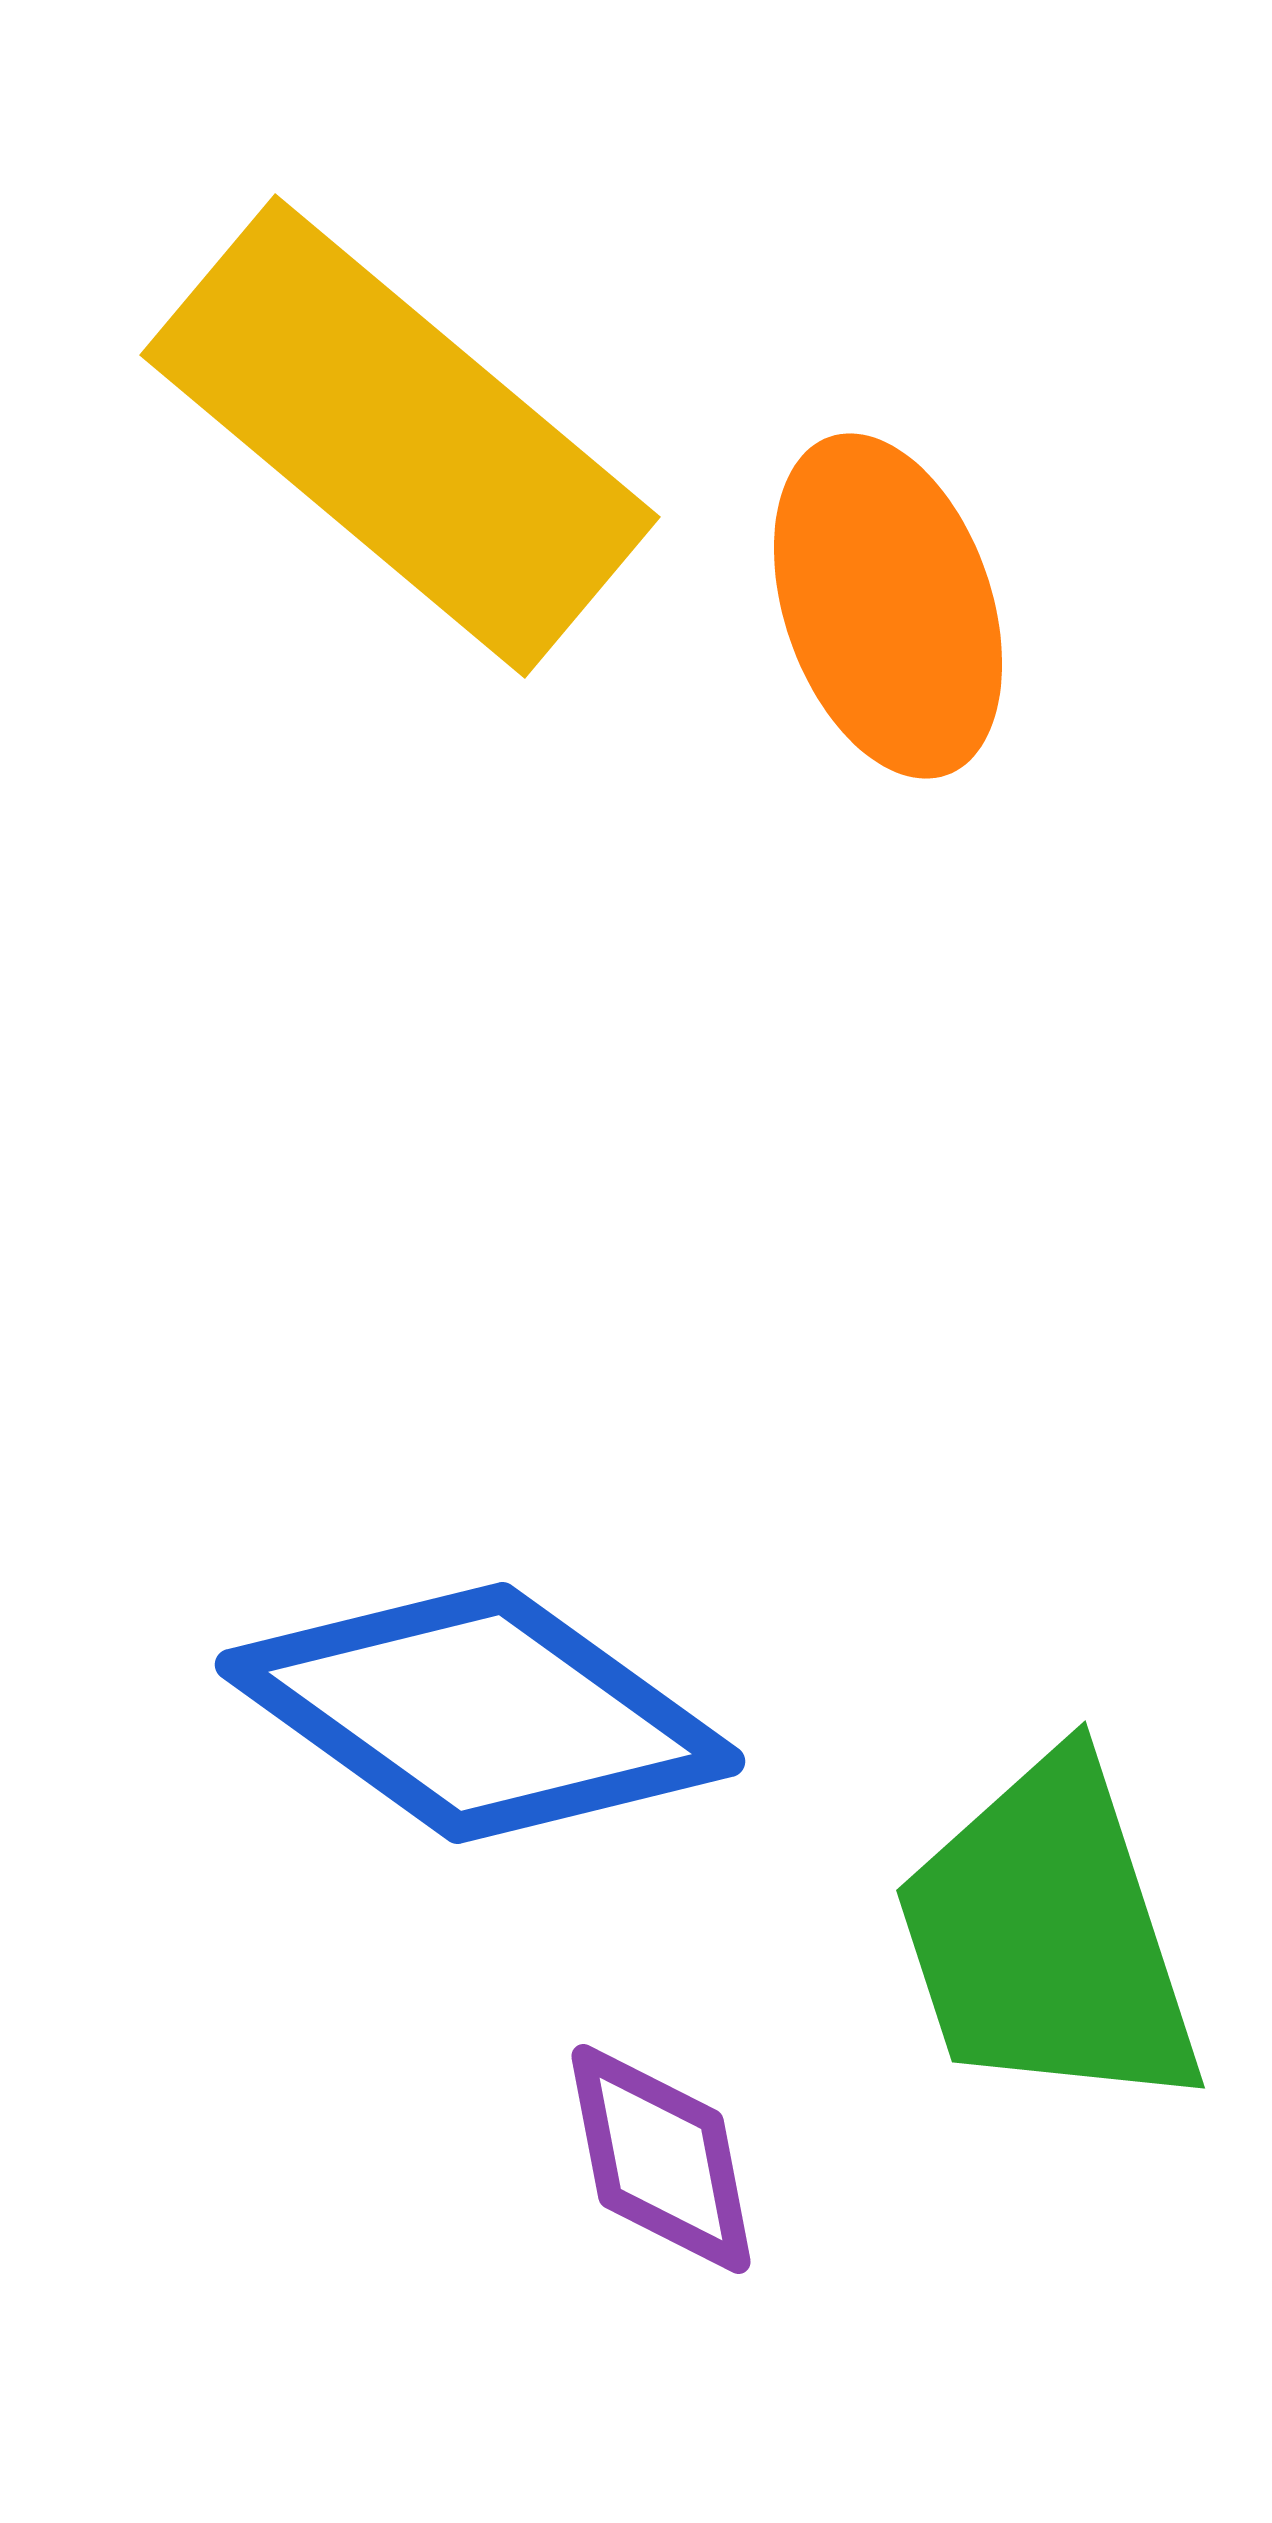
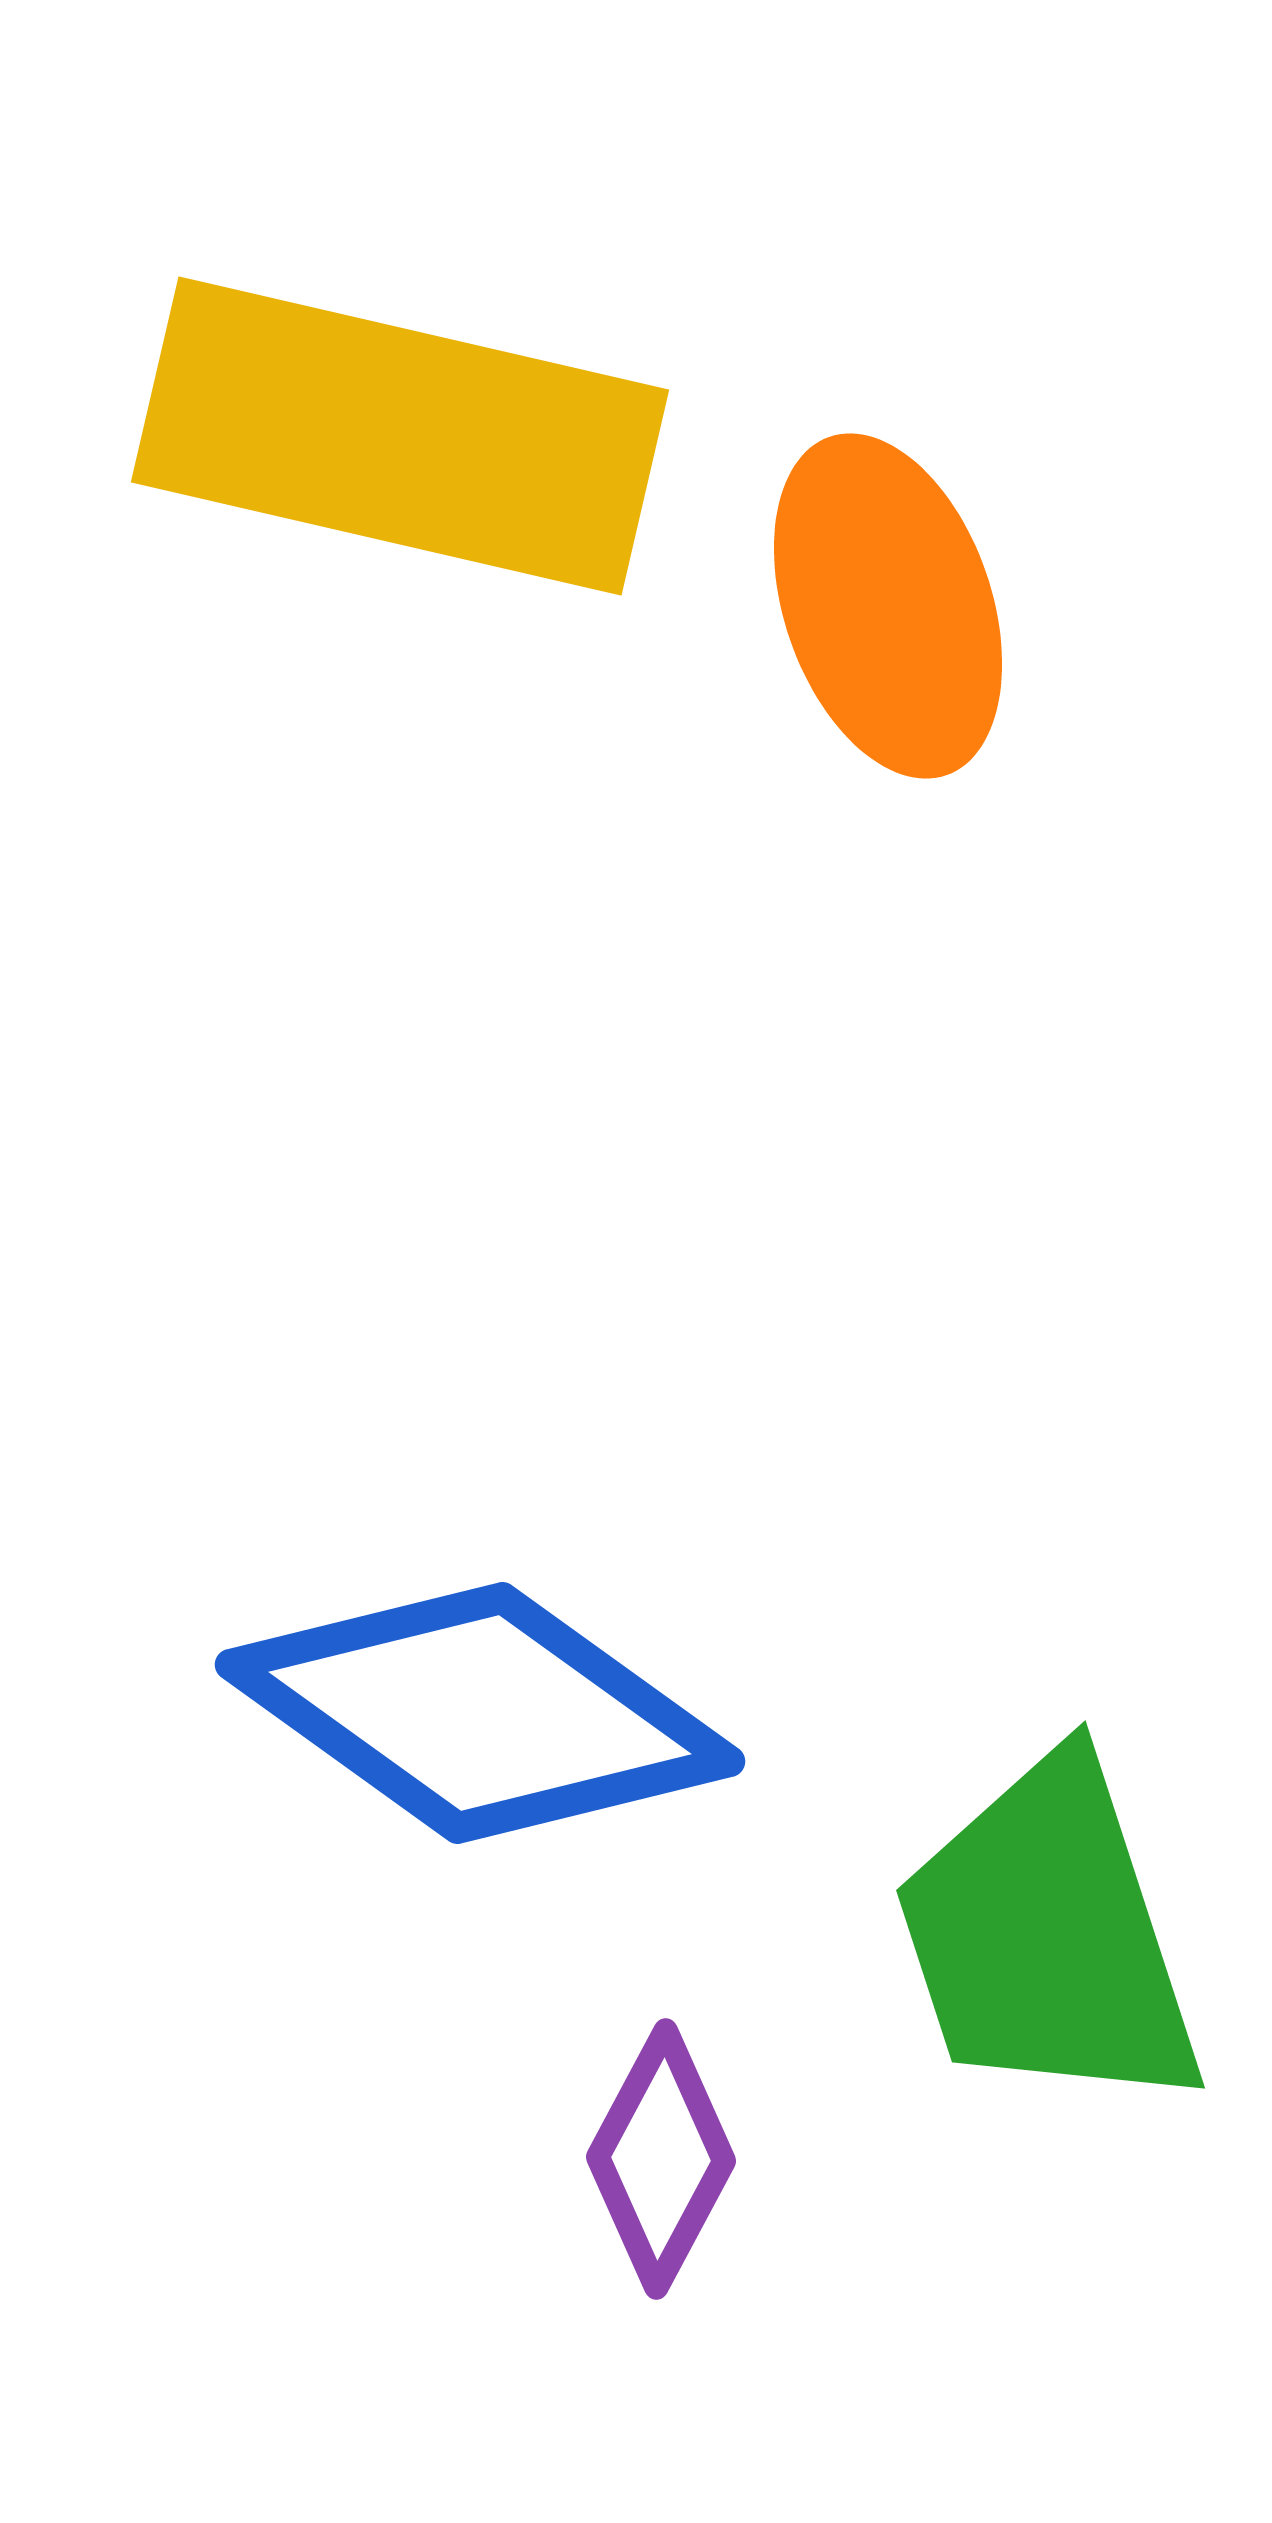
yellow rectangle: rotated 27 degrees counterclockwise
purple diamond: rotated 39 degrees clockwise
